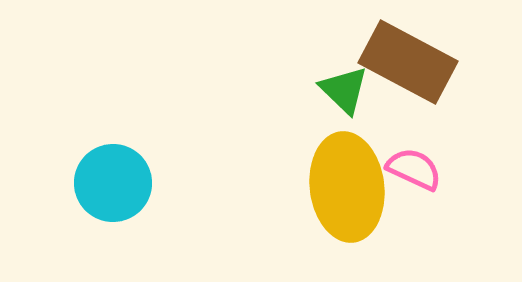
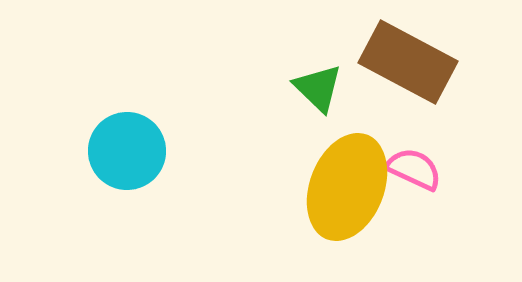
green triangle: moved 26 px left, 2 px up
cyan circle: moved 14 px right, 32 px up
yellow ellipse: rotated 28 degrees clockwise
